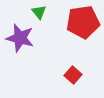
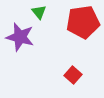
purple star: moved 1 px up
